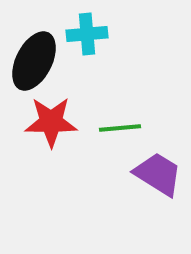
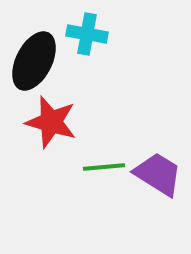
cyan cross: rotated 15 degrees clockwise
red star: rotated 16 degrees clockwise
green line: moved 16 px left, 39 px down
